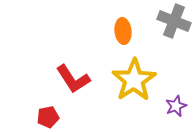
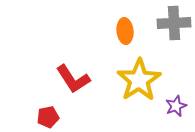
gray cross: moved 2 px down; rotated 24 degrees counterclockwise
orange ellipse: moved 2 px right
yellow star: moved 5 px right
